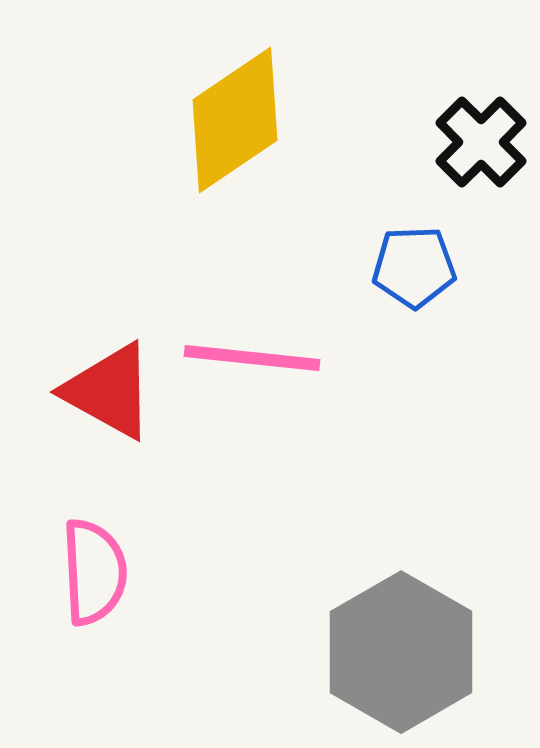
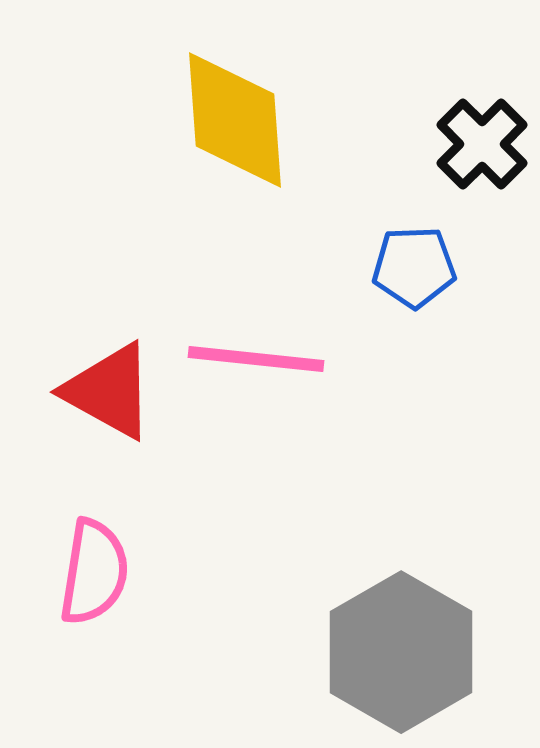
yellow diamond: rotated 60 degrees counterclockwise
black cross: moved 1 px right, 2 px down
pink line: moved 4 px right, 1 px down
pink semicircle: rotated 12 degrees clockwise
